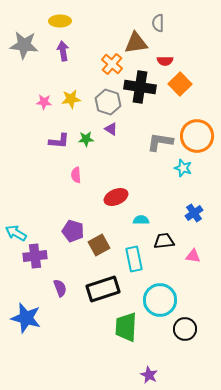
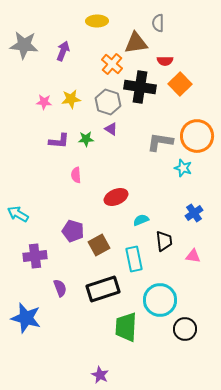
yellow ellipse: moved 37 px right
purple arrow: rotated 30 degrees clockwise
cyan semicircle: rotated 21 degrees counterclockwise
cyan arrow: moved 2 px right, 19 px up
black trapezoid: rotated 90 degrees clockwise
purple star: moved 49 px left
